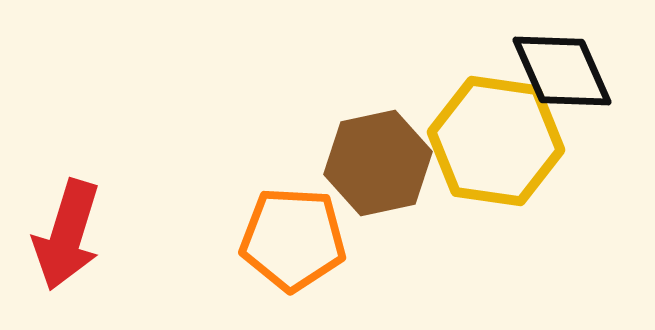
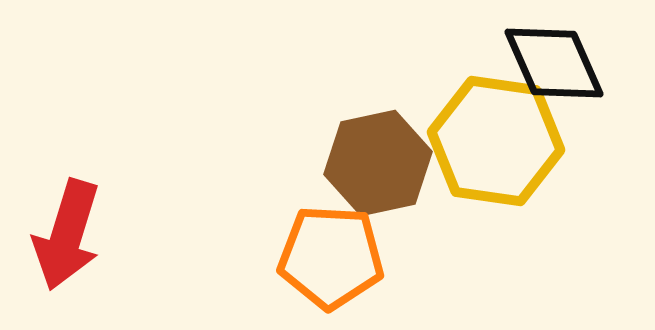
black diamond: moved 8 px left, 8 px up
orange pentagon: moved 38 px right, 18 px down
